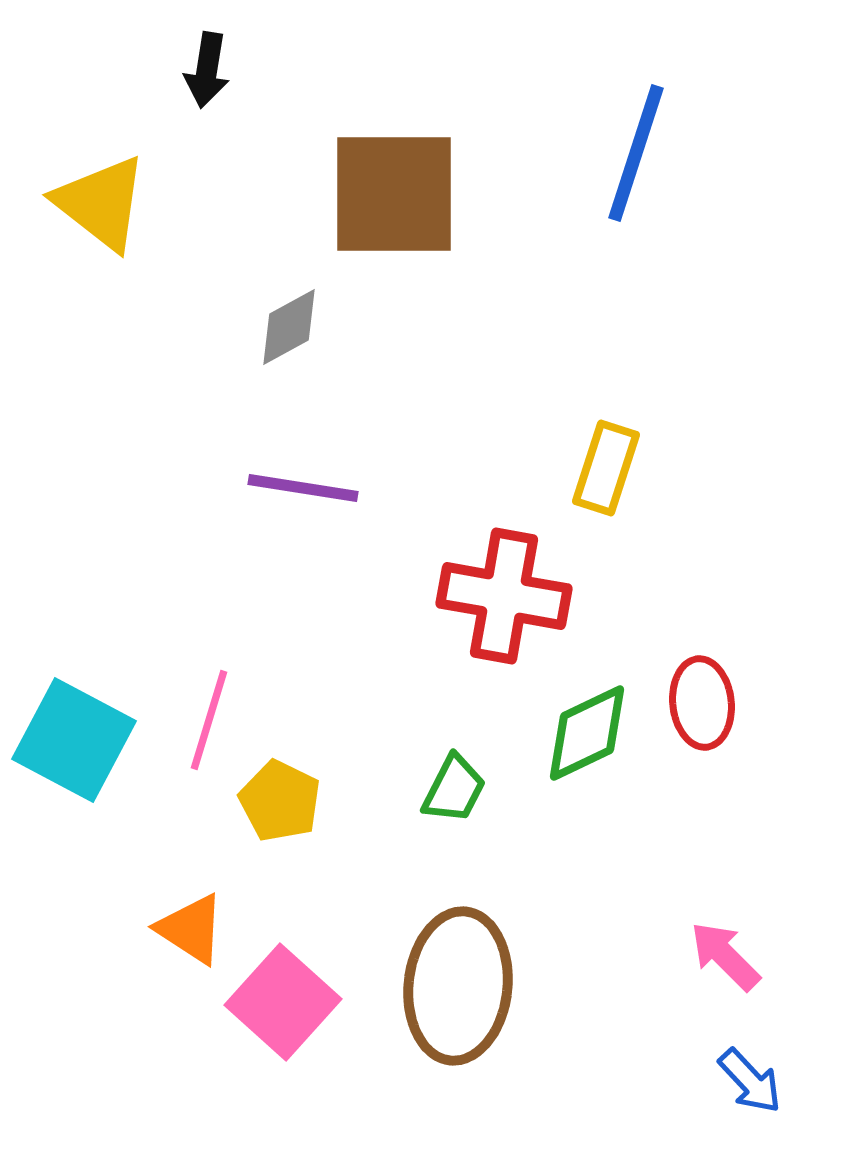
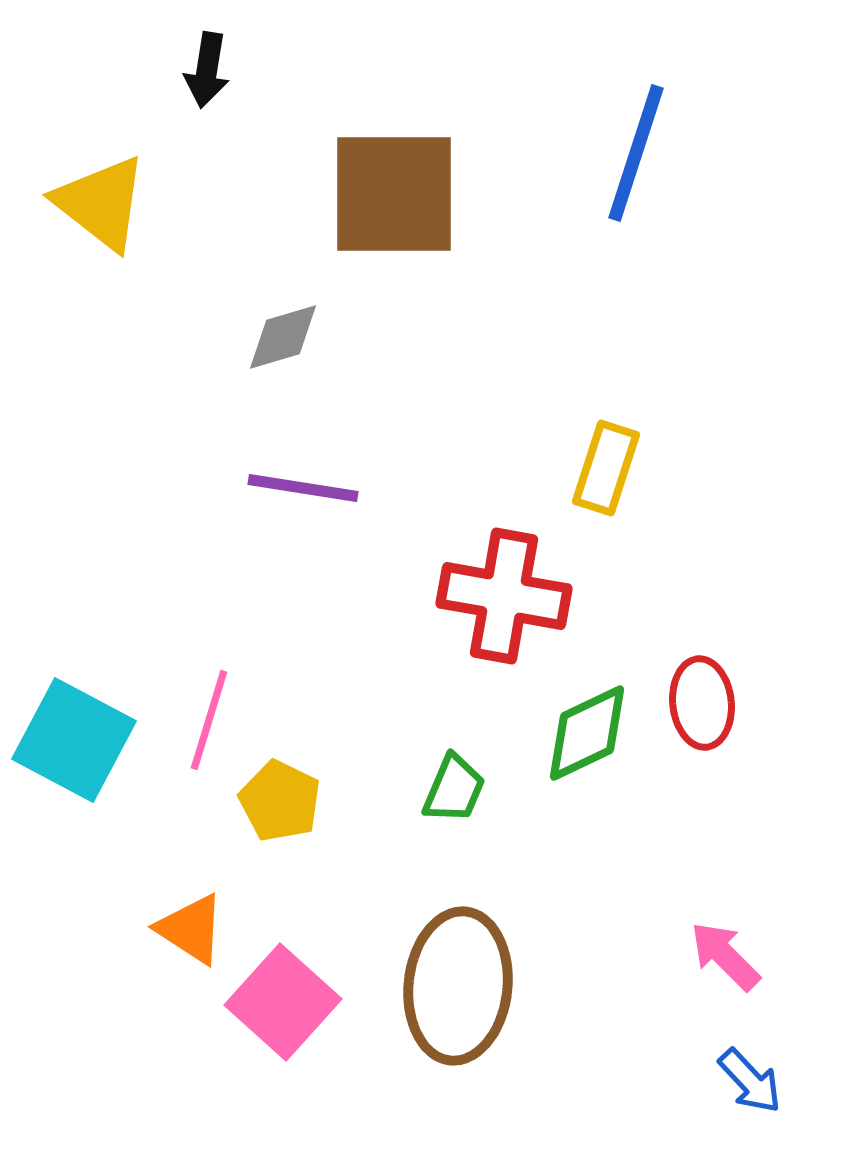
gray diamond: moved 6 px left, 10 px down; rotated 12 degrees clockwise
green trapezoid: rotated 4 degrees counterclockwise
